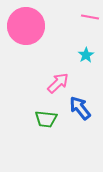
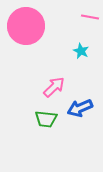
cyan star: moved 5 px left, 4 px up; rotated 14 degrees counterclockwise
pink arrow: moved 4 px left, 4 px down
blue arrow: rotated 75 degrees counterclockwise
